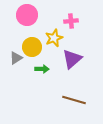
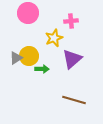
pink circle: moved 1 px right, 2 px up
yellow circle: moved 3 px left, 9 px down
